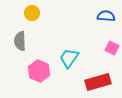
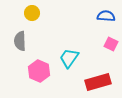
pink square: moved 1 px left, 4 px up
